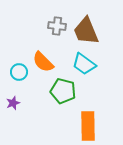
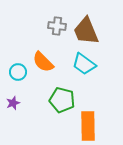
cyan circle: moved 1 px left
green pentagon: moved 1 px left, 9 px down
